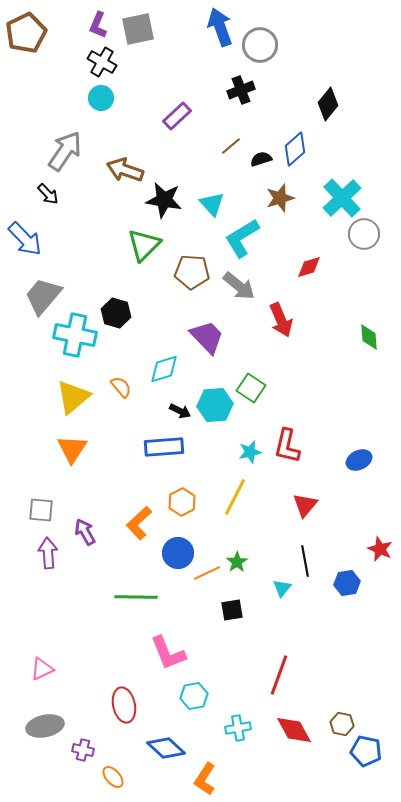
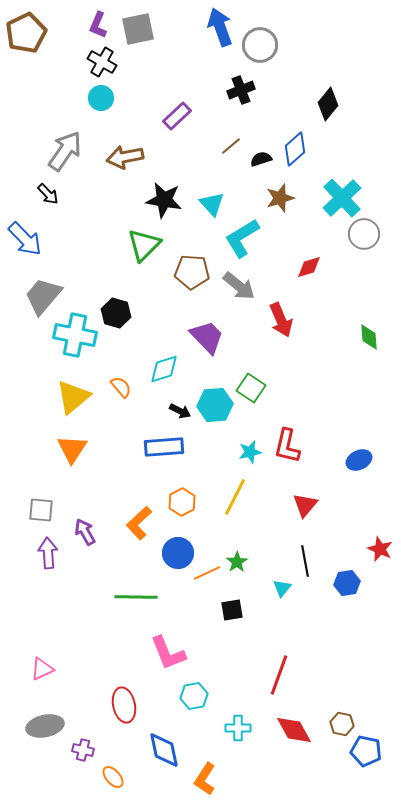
brown arrow at (125, 170): moved 13 px up; rotated 30 degrees counterclockwise
cyan cross at (238, 728): rotated 10 degrees clockwise
blue diamond at (166, 748): moved 2 px left, 2 px down; rotated 36 degrees clockwise
